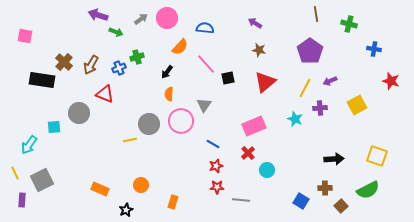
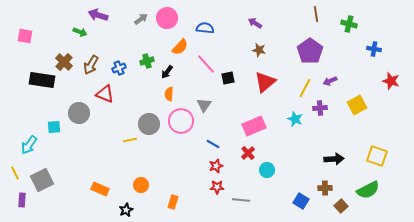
green arrow at (116, 32): moved 36 px left
green cross at (137, 57): moved 10 px right, 4 px down
